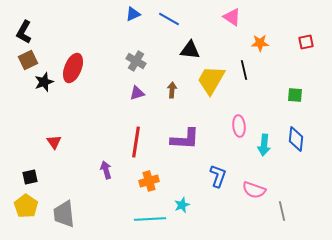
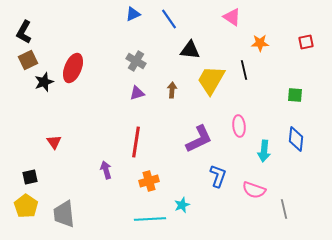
blue line: rotated 25 degrees clockwise
purple L-shape: moved 14 px right; rotated 28 degrees counterclockwise
cyan arrow: moved 6 px down
gray line: moved 2 px right, 2 px up
